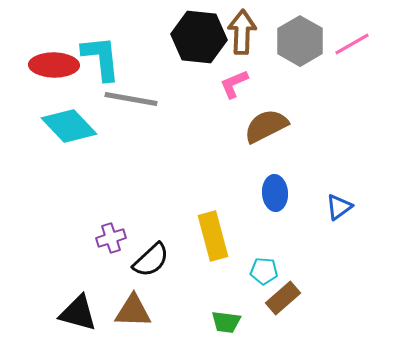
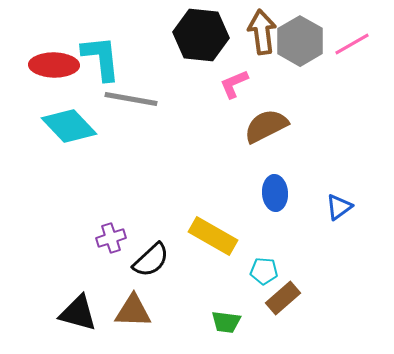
brown arrow: moved 20 px right; rotated 9 degrees counterclockwise
black hexagon: moved 2 px right, 2 px up
yellow rectangle: rotated 45 degrees counterclockwise
